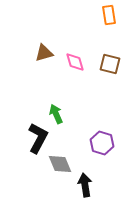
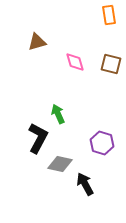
brown triangle: moved 7 px left, 11 px up
brown square: moved 1 px right
green arrow: moved 2 px right
gray diamond: rotated 55 degrees counterclockwise
black arrow: moved 1 px up; rotated 20 degrees counterclockwise
